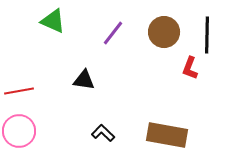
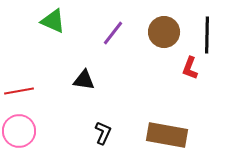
black L-shape: rotated 70 degrees clockwise
